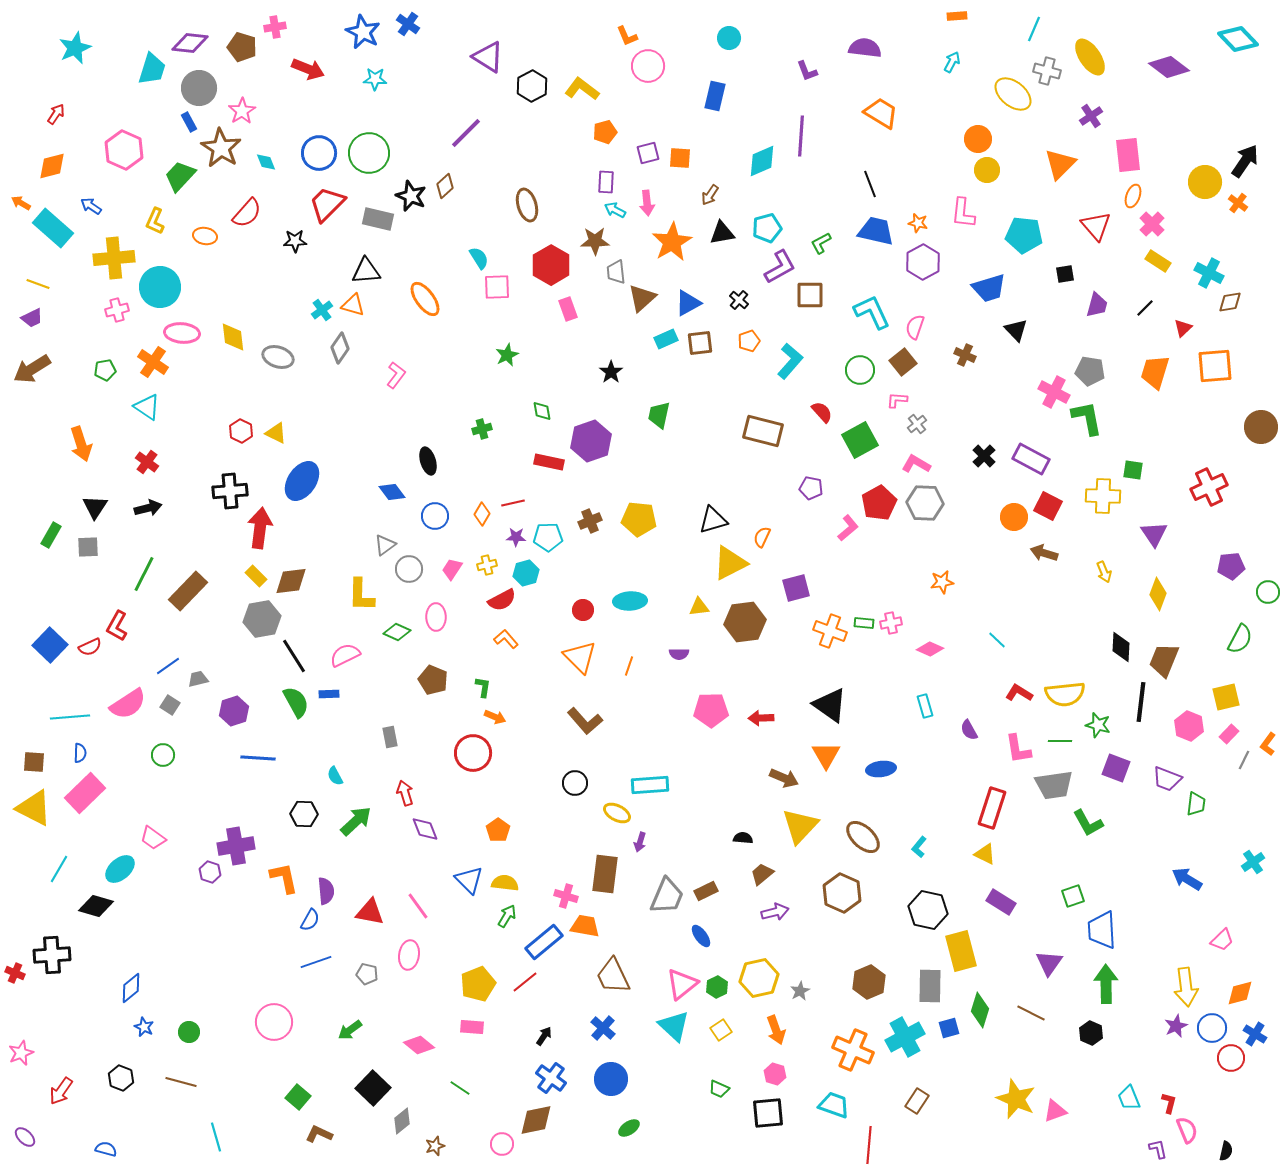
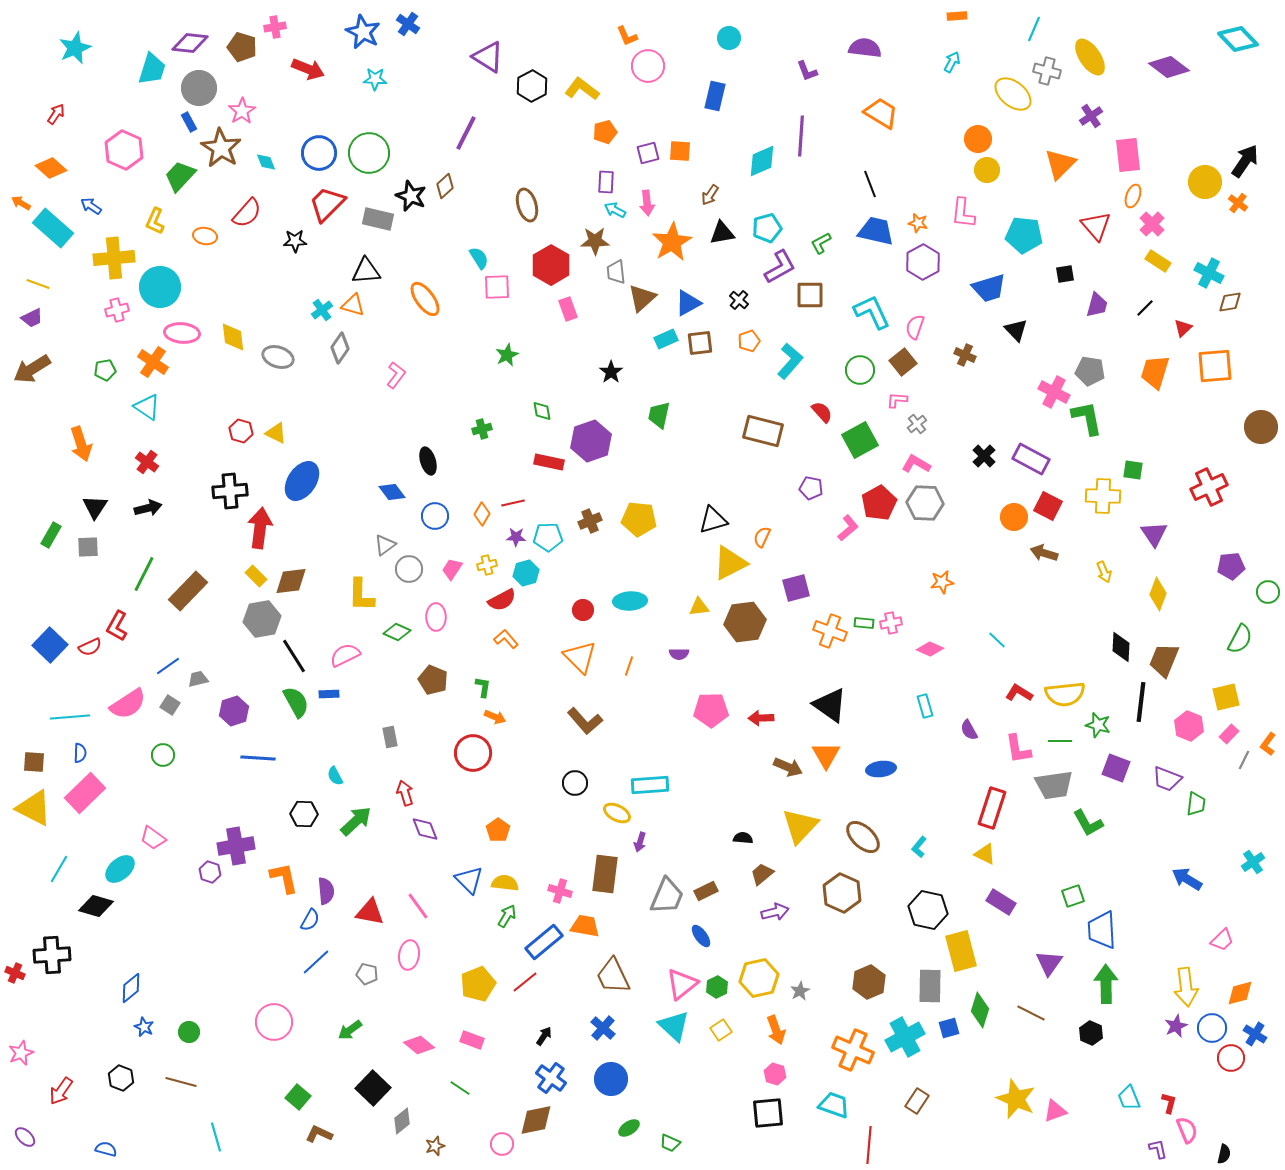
purple line at (466, 133): rotated 18 degrees counterclockwise
orange square at (680, 158): moved 7 px up
orange diamond at (52, 166): moved 1 px left, 2 px down; rotated 56 degrees clockwise
red hexagon at (241, 431): rotated 10 degrees counterclockwise
brown arrow at (784, 778): moved 4 px right, 11 px up
pink cross at (566, 896): moved 6 px left, 5 px up
blue line at (316, 962): rotated 24 degrees counterclockwise
pink rectangle at (472, 1027): moved 13 px down; rotated 15 degrees clockwise
green trapezoid at (719, 1089): moved 49 px left, 54 px down
black semicircle at (1226, 1151): moved 2 px left, 3 px down
